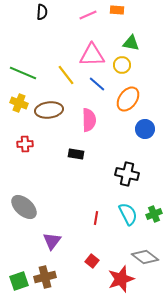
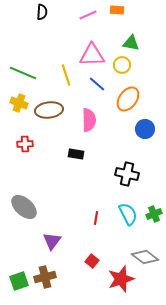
yellow line: rotated 20 degrees clockwise
